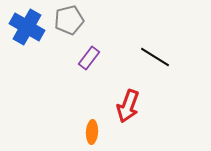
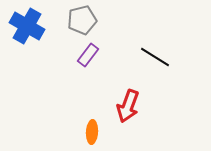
gray pentagon: moved 13 px right
blue cross: moved 1 px up
purple rectangle: moved 1 px left, 3 px up
